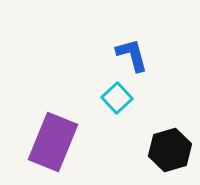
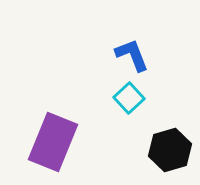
blue L-shape: rotated 6 degrees counterclockwise
cyan square: moved 12 px right
